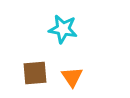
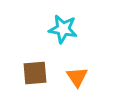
orange triangle: moved 5 px right
